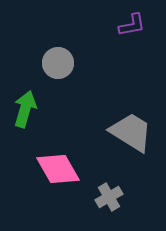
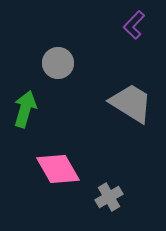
purple L-shape: moved 2 px right; rotated 144 degrees clockwise
gray trapezoid: moved 29 px up
